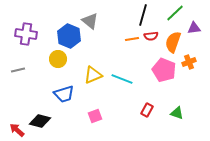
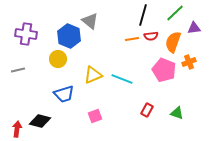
red arrow: moved 1 px up; rotated 56 degrees clockwise
